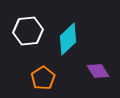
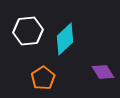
cyan diamond: moved 3 px left
purple diamond: moved 5 px right, 1 px down
